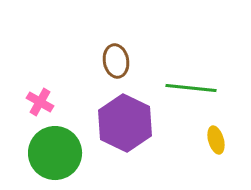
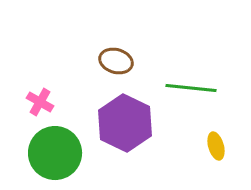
brown ellipse: rotated 64 degrees counterclockwise
yellow ellipse: moved 6 px down
